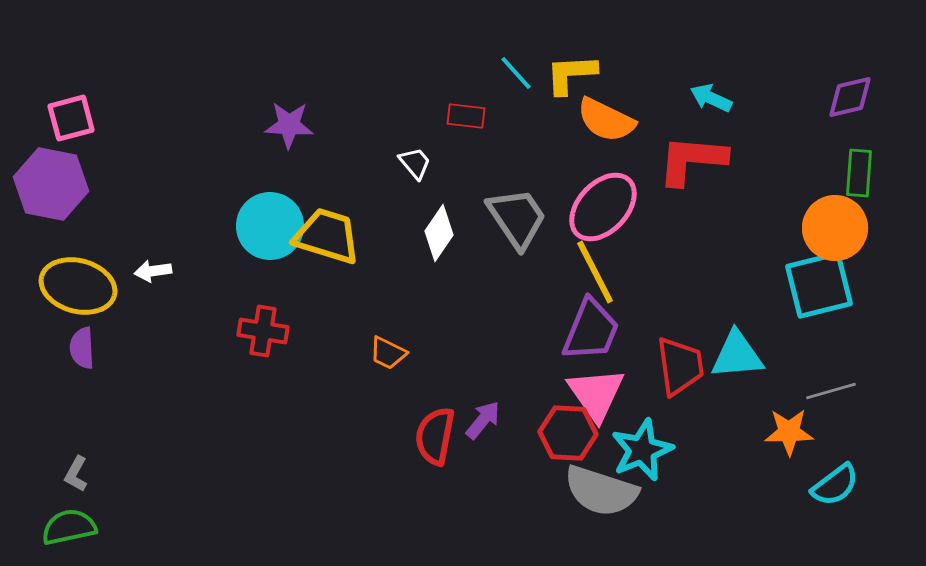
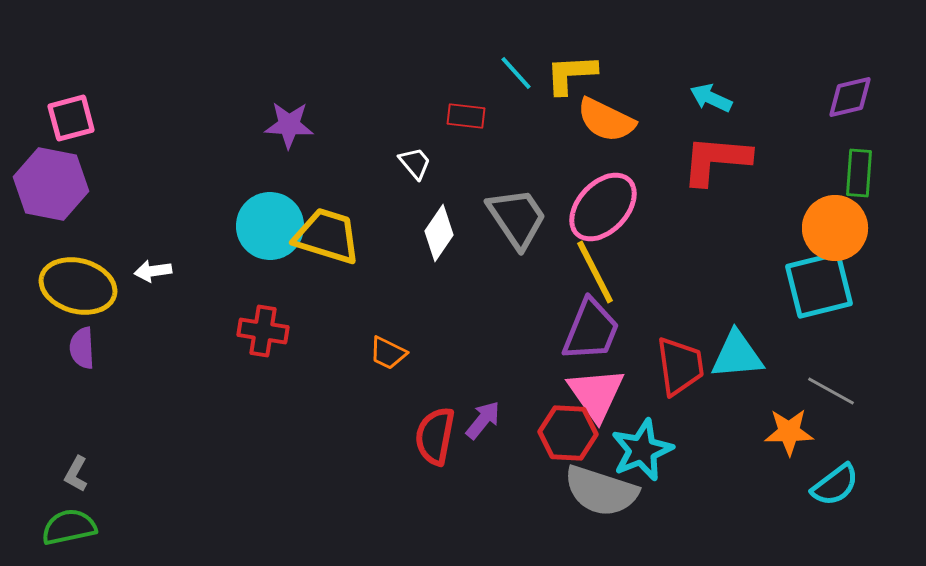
red L-shape: moved 24 px right
gray line: rotated 45 degrees clockwise
